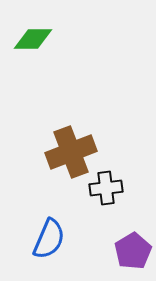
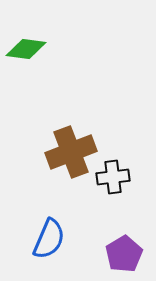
green diamond: moved 7 px left, 10 px down; rotated 9 degrees clockwise
black cross: moved 7 px right, 11 px up
purple pentagon: moved 9 px left, 3 px down
